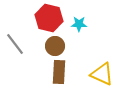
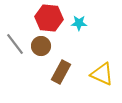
red hexagon: rotated 8 degrees counterclockwise
cyan star: moved 1 px up
brown circle: moved 14 px left
brown rectangle: moved 2 px right; rotated 25 degrees clockwise
